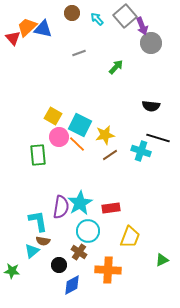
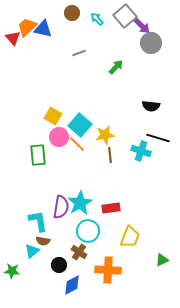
purple arrow: rotated 24 degrees counterclockwise
cyan square: rotated 15 degrees clockwise
brown line: rotated 63 degrees counterclockwise
